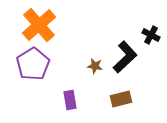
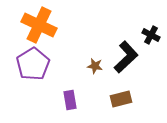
orange cross: rotated 24 degrees counterclockwise
black L-shape: moved 1 px right
